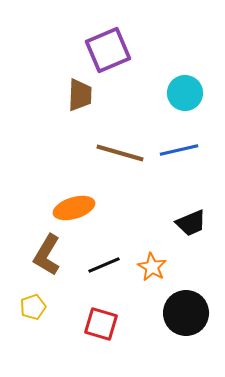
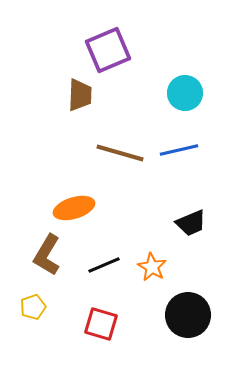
black circle: moved 2 px right, 2 px down
